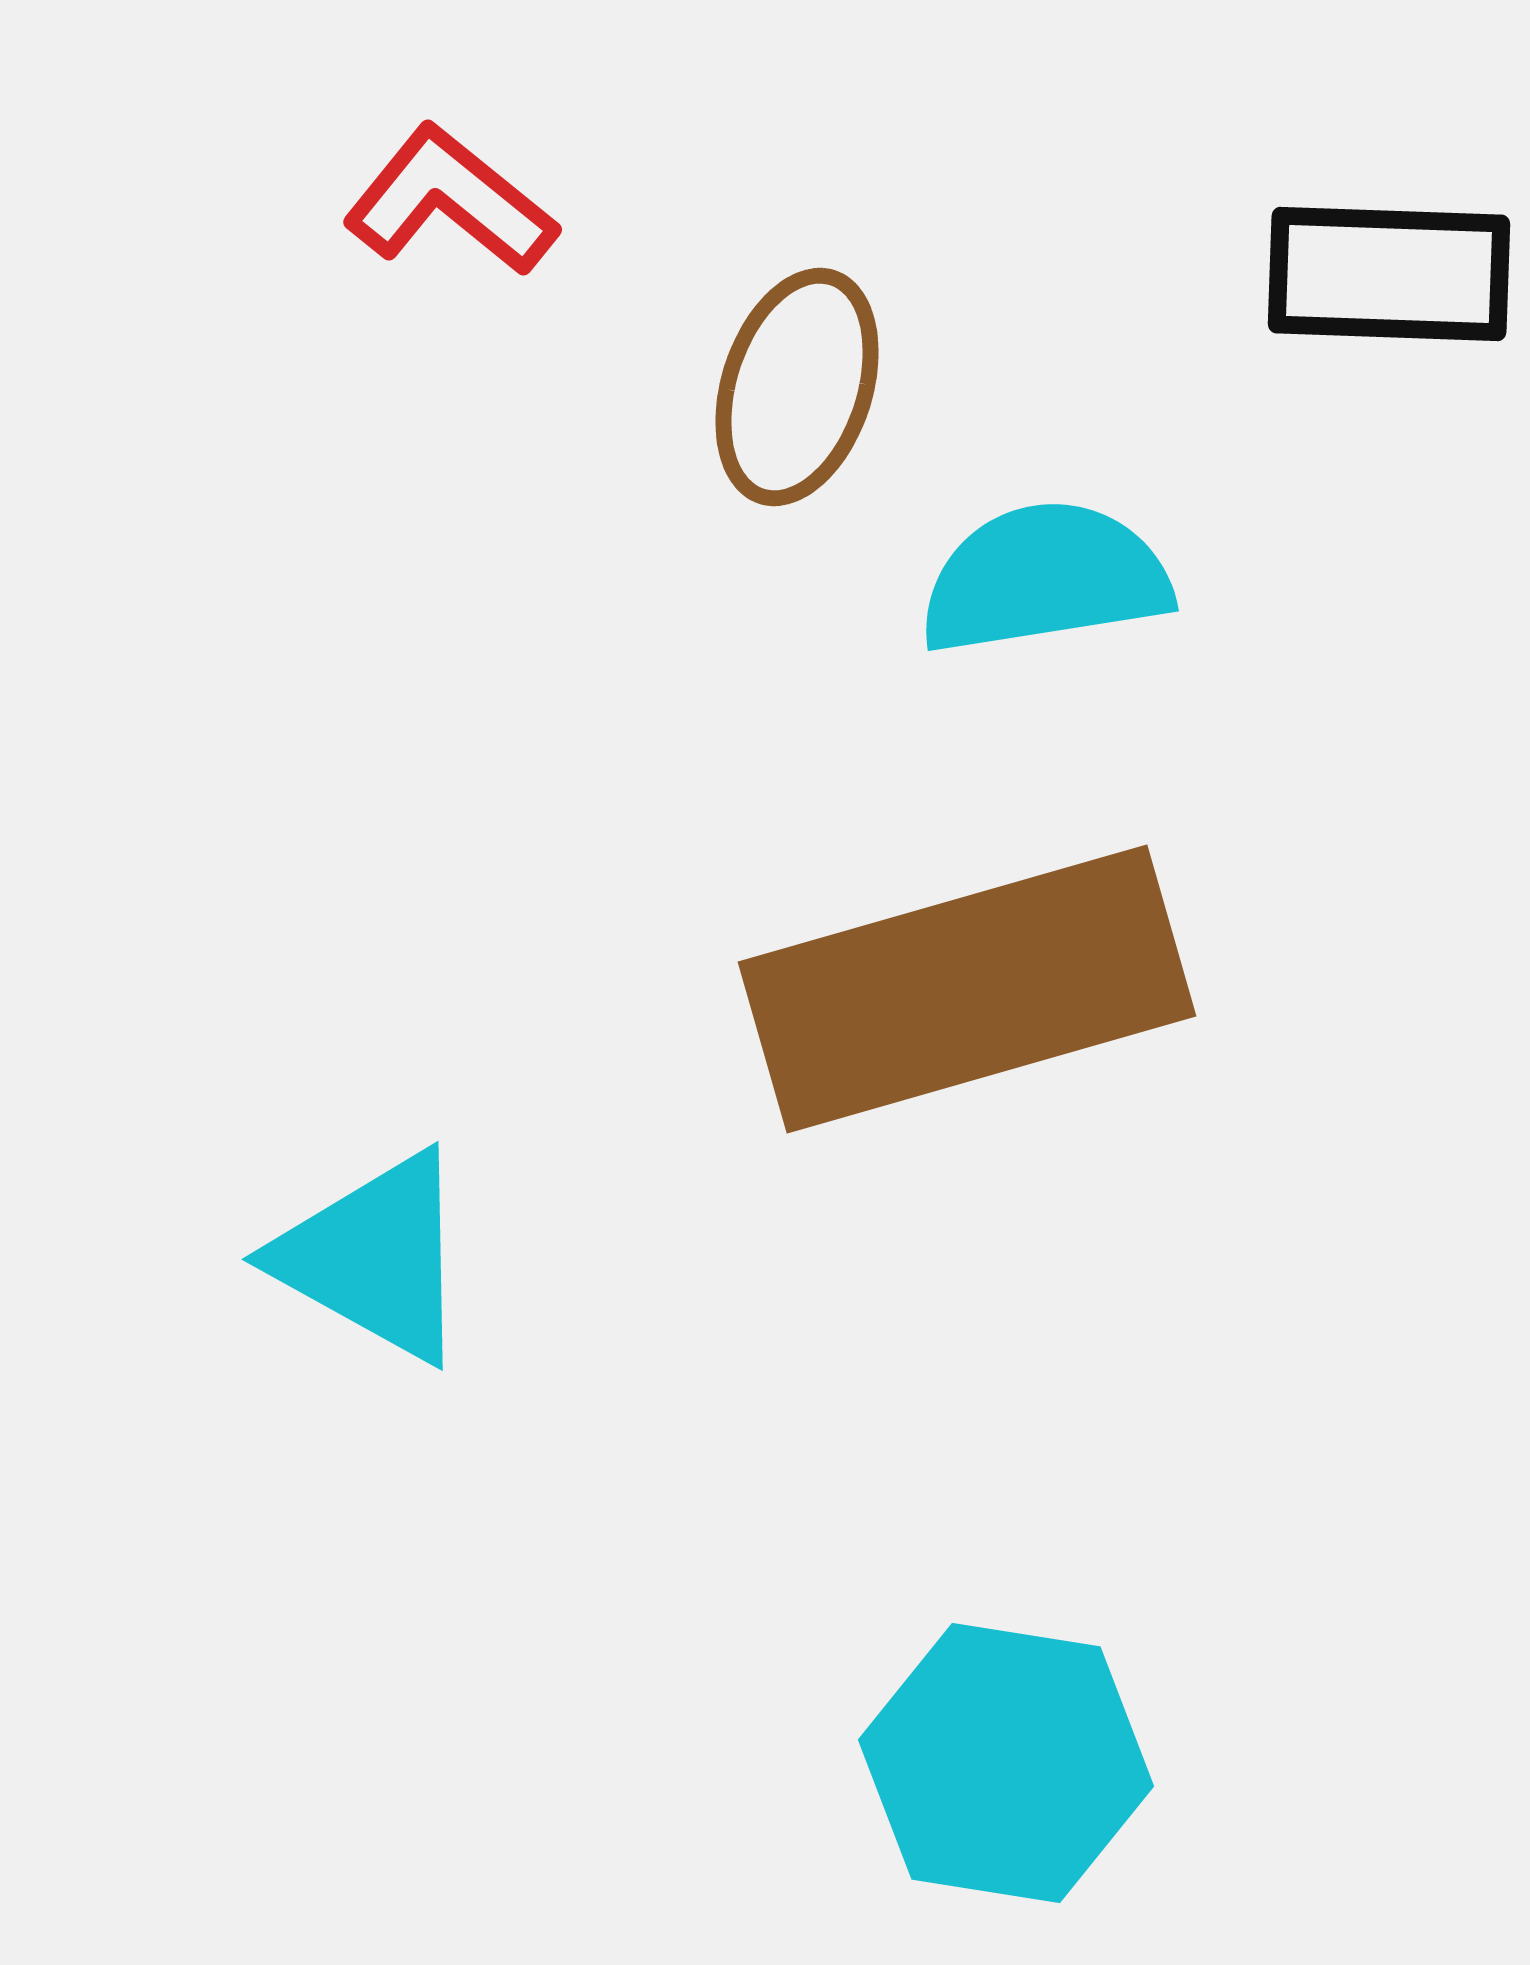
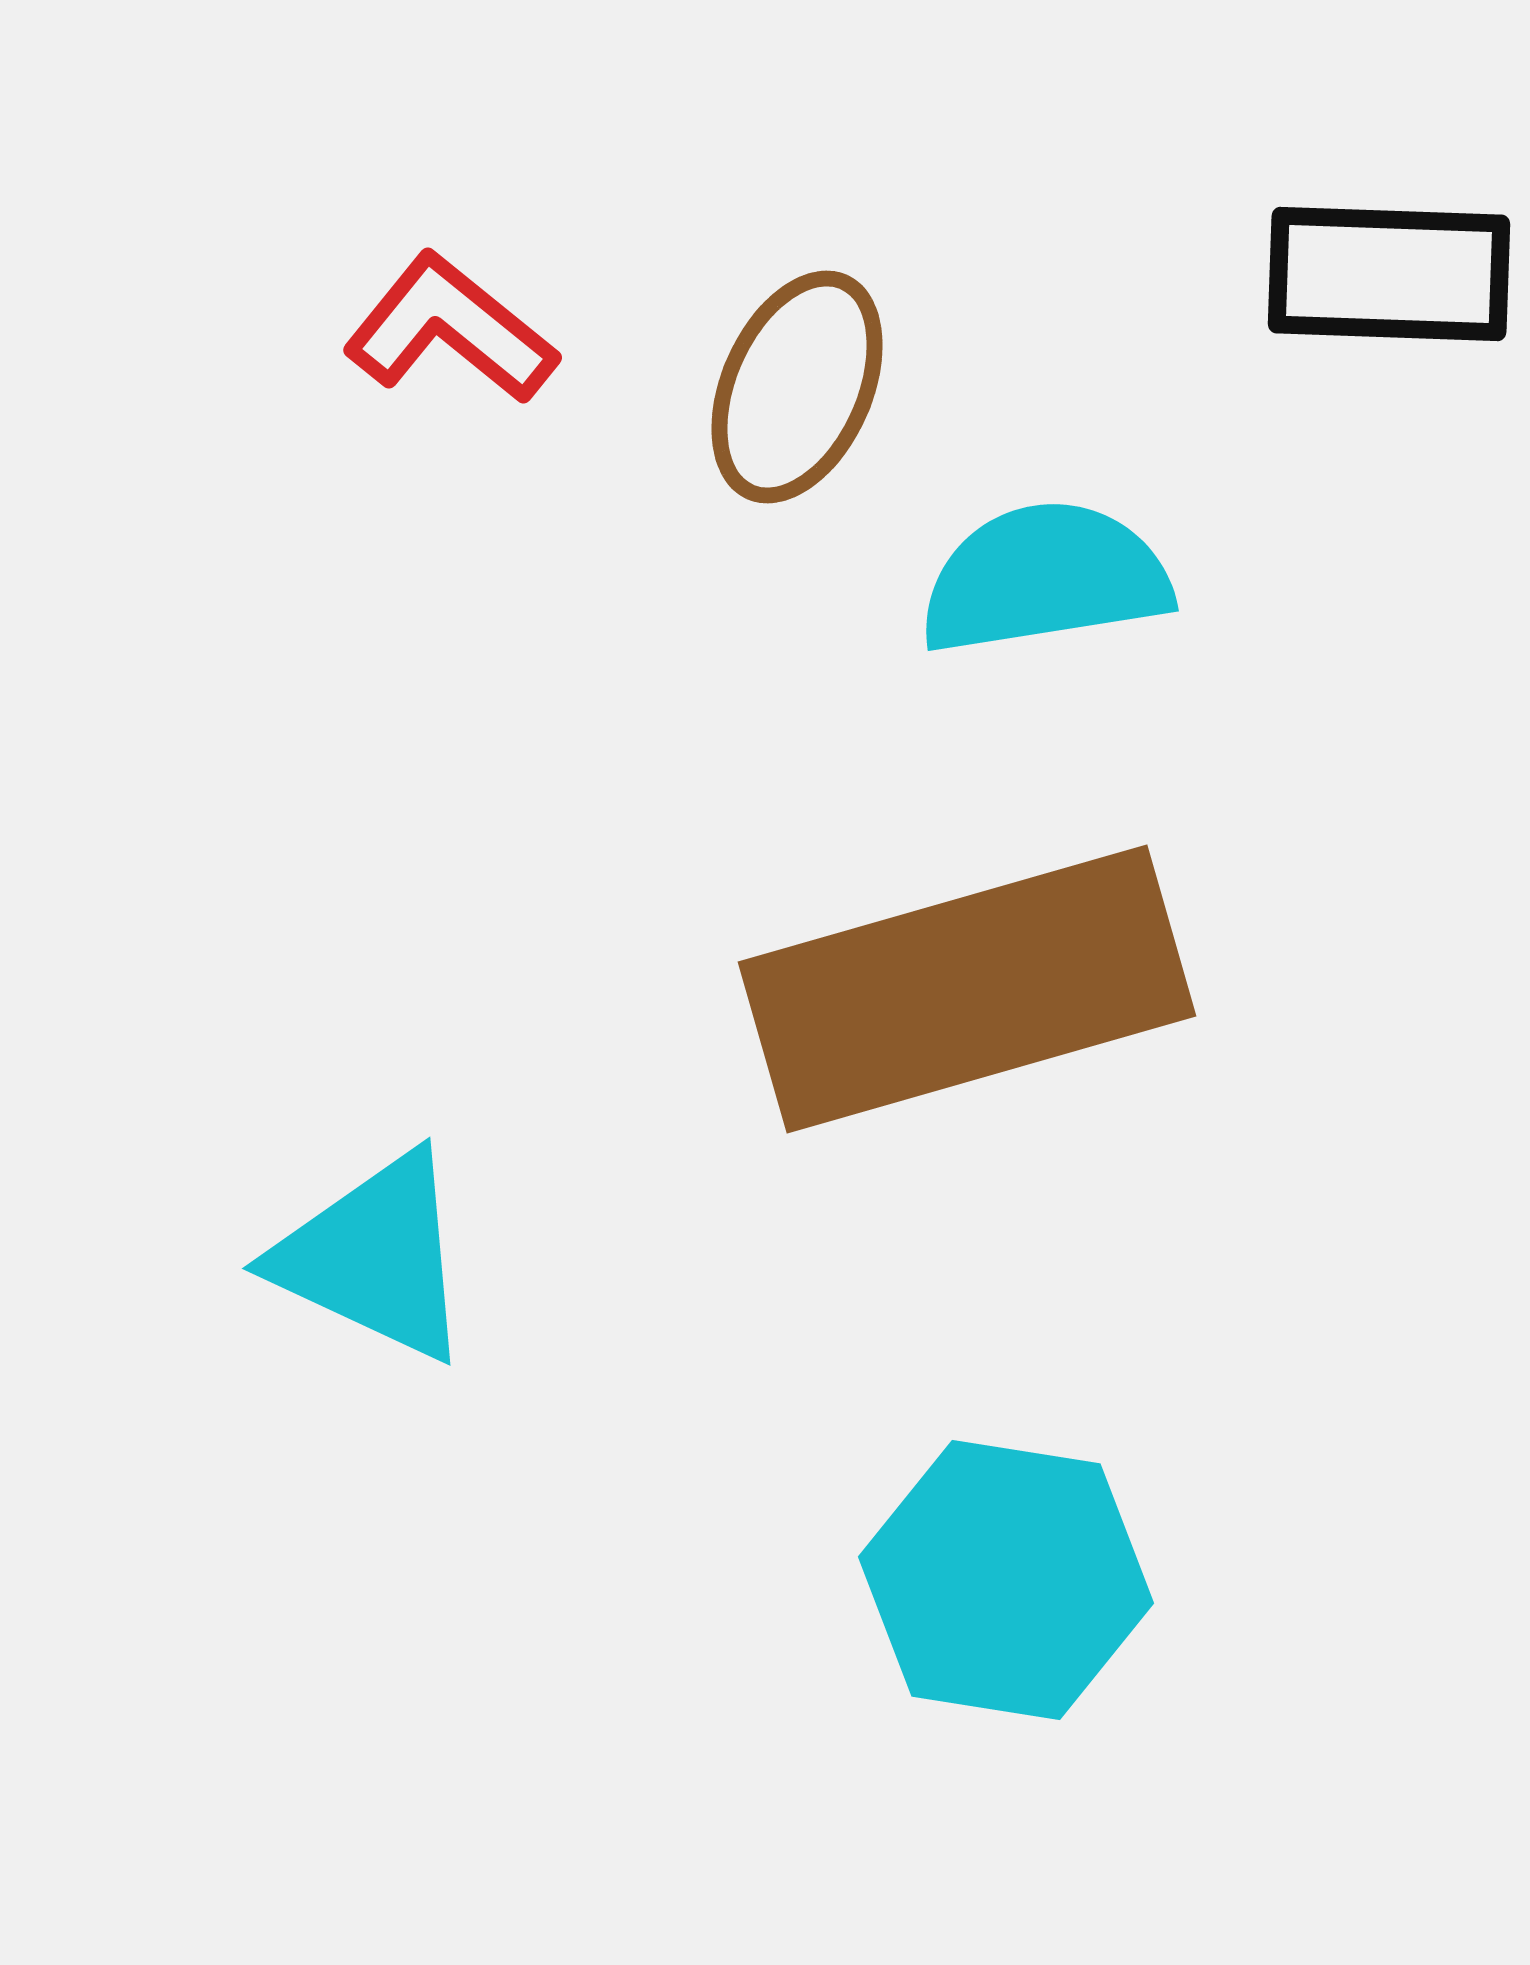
red L-shape: moved 128 px down
brown ellipse: rotated 6 degrees clockwise
cyan triangle: rotated 4 degrees counterclockwise
cyan hexagon: moved 183 px up
